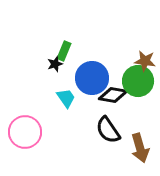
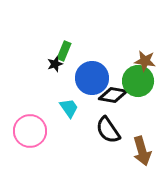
cyan trapezoid: moved 3 px right, 10 px down
pink circle: moved 5 px right, 1 px up
brown arrow: moved 2 px right, 3 px down
